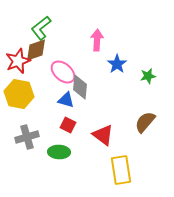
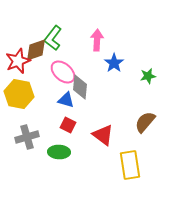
green L-shape: moved 12 px right, 10 px down; rotated 15 degrees counterclockwise
blue star: moved 3 px left, 1 px up
yellow rectangle: moved 9 px right, 5 px up
